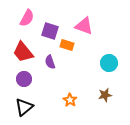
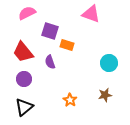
pink semicircle: moved 5 px up; rotated 144 degrees counterclockwise
pink triangle: moved 7 px right, 12 px up
